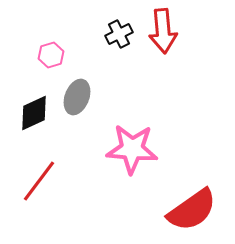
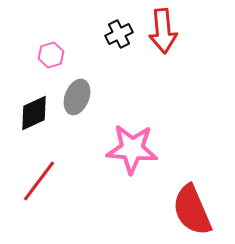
red semicircle: rotated 102 degrees clockwise
